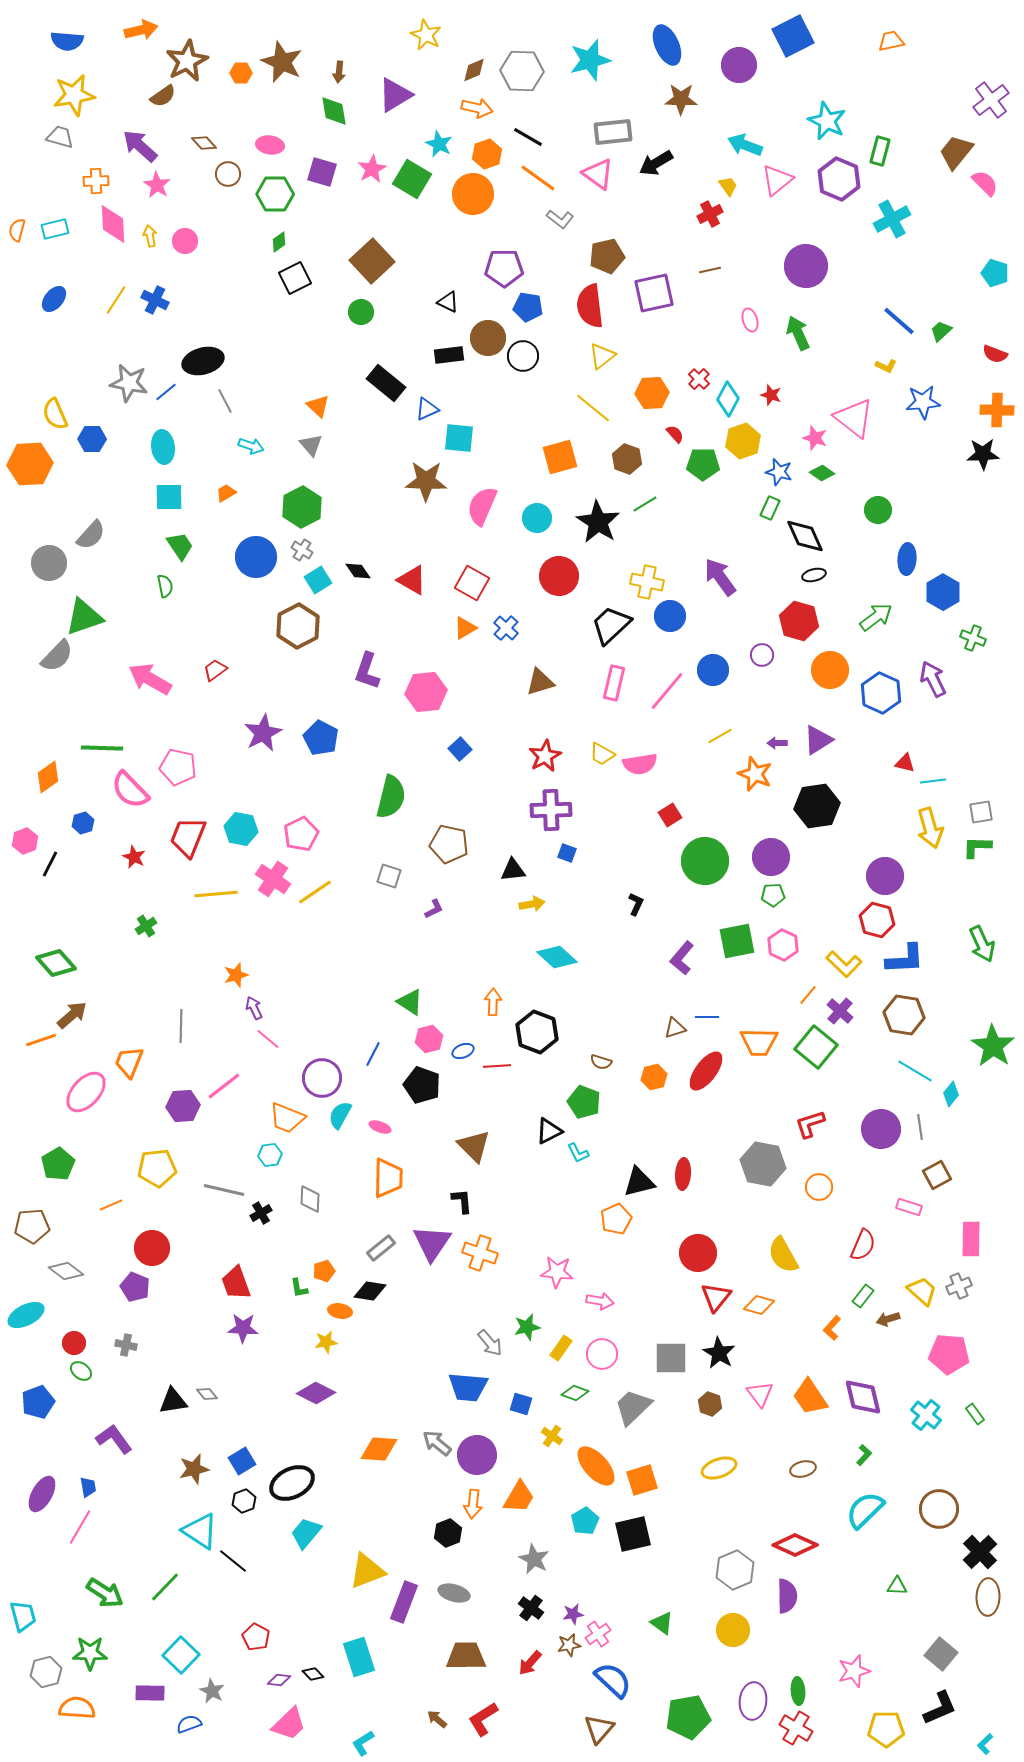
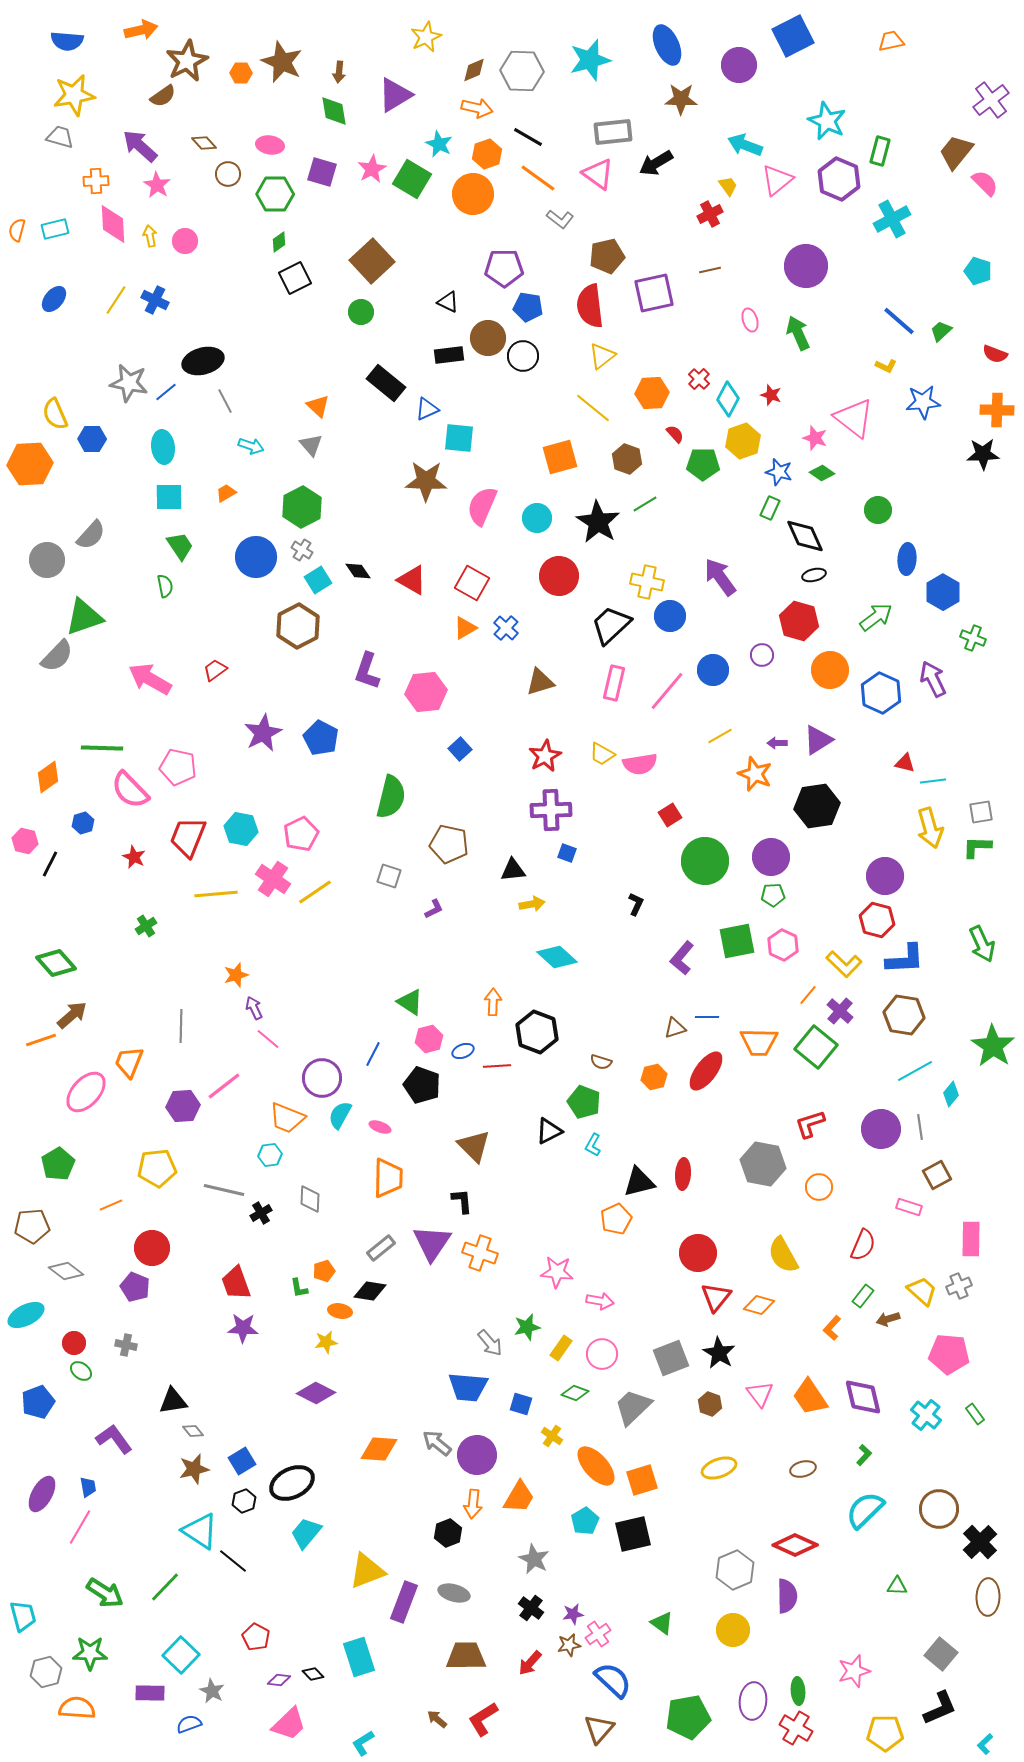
yellow star at (426, 35): moved 2 px down; rotated 20 degrees clockwise
cyan pentagon at (995, 273): moved 17 px left, 2 px up
gray circle at (49, 563): moved 2 px left, 3 px up
pink hexagon at (25, 841): rotated 25 degrees counterclockwise
cyan line at (915, 1071): rotated 60 degrees counterclockwise
cyan L-shape at (578, 1153): moved 15 px right, 8 px up; rotated 55 degrees clockwise
gray square at (671, 1358): rotated 21 degrees counterclockwise
gray diamond at (207, 1394): moved 14 px left, 37 px down
black cross at (980, 1552): moved 10 px up
yellow pentagon at (886, 1729): moved 1 px left, 4 px down
